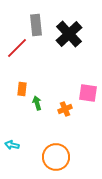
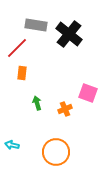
gray rectangle: rotated 75 degrees counterclockwise
black cross: rotated 8 degrees counterclockwise
orange rectangle: moved 16 px up
pink square: rotated 12 degrees clockwise
orange circle: moved 5 px up
